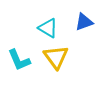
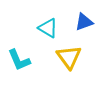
yellow triangle: moved 13 px right
